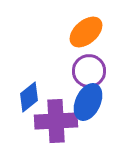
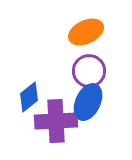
orange ellipse: rotated 16 degrees clockwise
